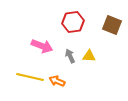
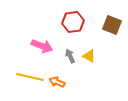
yellow triangle: rotated 24 degrees clockwise
orange arrow: moved 1 px down
